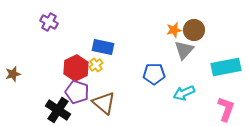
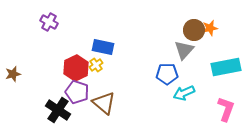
orange star: moved 36 px right, 2 px up
blue pentagon: moved 13 px right
